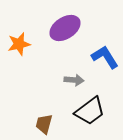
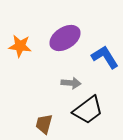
purple ellipse: moved 10 px down
orange star: moved 1 px right, 2 px down; rotated 20 degrees clockwise
gray arrow: moved 3 px left, 3 px down
black trapezoid: moved 2 px left, 1 px up
